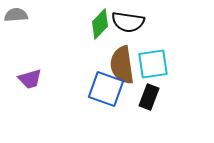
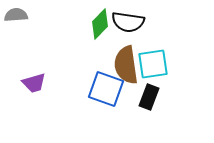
brown semicircle: moved 4 px right
purple trapezoid: moved 4 px right, 4 px down
